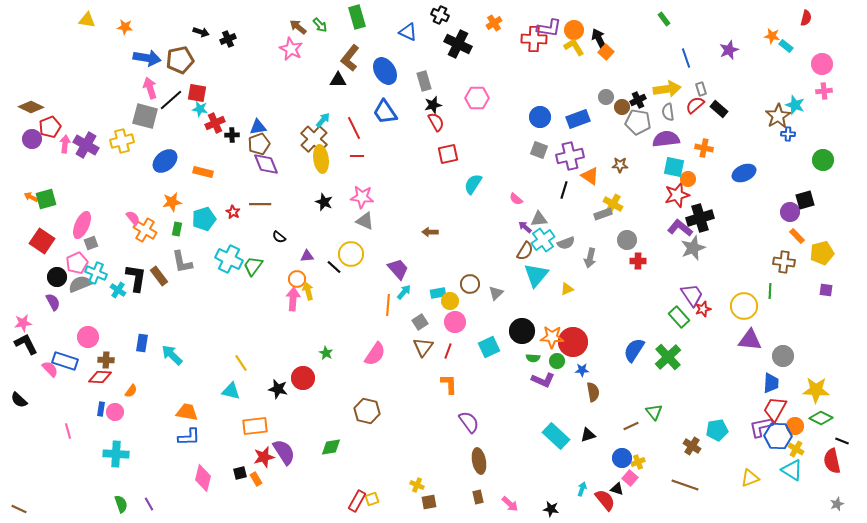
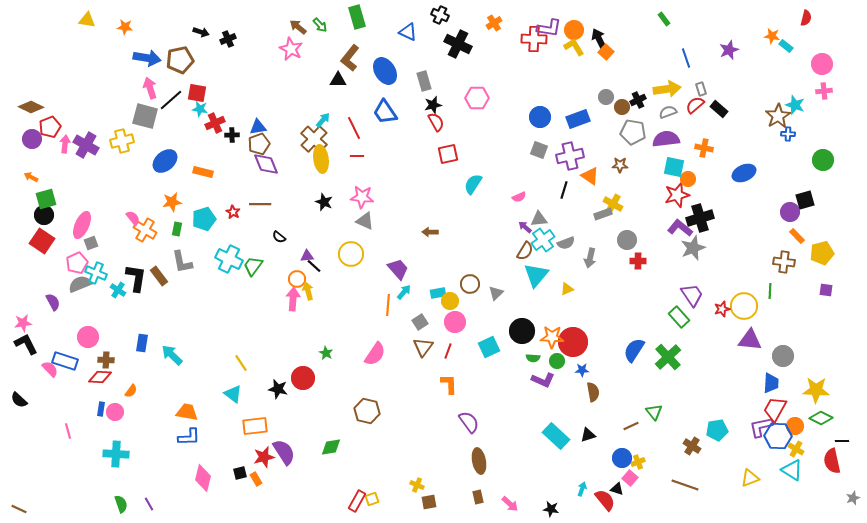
gray semicircle at (668, 112): rotated 78 degrees clockwise
gray pentagon at (638, 122): moved 5 px left, 10 px down
orange arrow at (31, 197): moved 20 px up
pink semicircle at (516, 199): moved 3 px right, 2 px up; rotated 64 degrees counterclockwise
black line at (334, 267): moved 20 px left, 1 px up
black circle at (57, 277): moved 13 px left, 62 px up
red star at (703, 309): moved 19 px right
cyan triangle at (231, 391): moved 2 px right, 3 px down; rotated 24 degrees clockwise
black line at (842, 441): rotated 24 degrees counterclockwise
gray star at (837, 504): moved 16 px right, 6 px up
